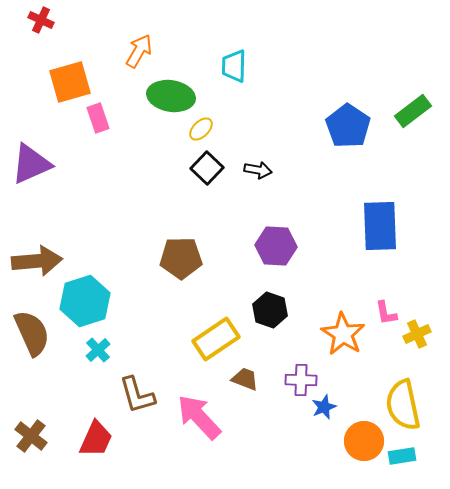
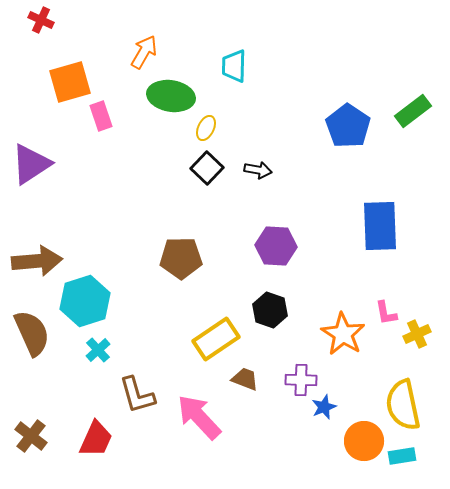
orange arrow: moved 5 px right, 1 px down
pink rectangle: moved 3 px right, 2 px up
yellow ellipse: moved 5 px right, 1 px up; rotated 20 degrees counterclockwise
purple triangle: rotated 9 degrees counterclockwise
